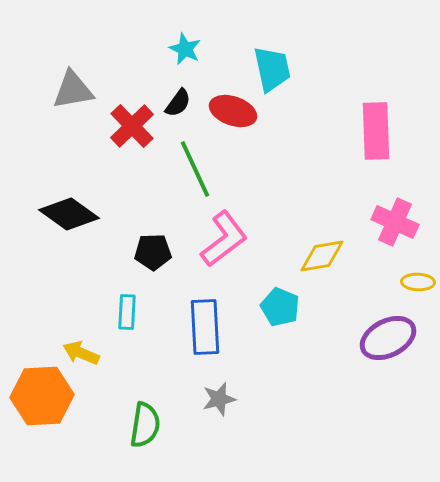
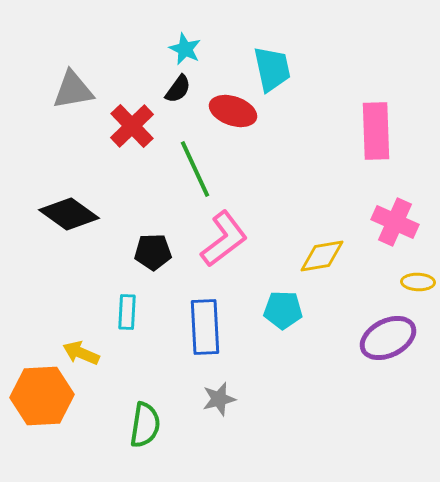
black semicircle: moved 14 px up
cyan pentagon: moved 3 px right, 3 px down; rotated 21 degrees counterclockwise
